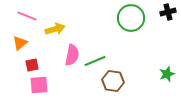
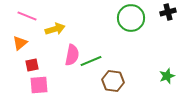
green line: moved 4 px left
green star: moved 2 px down
